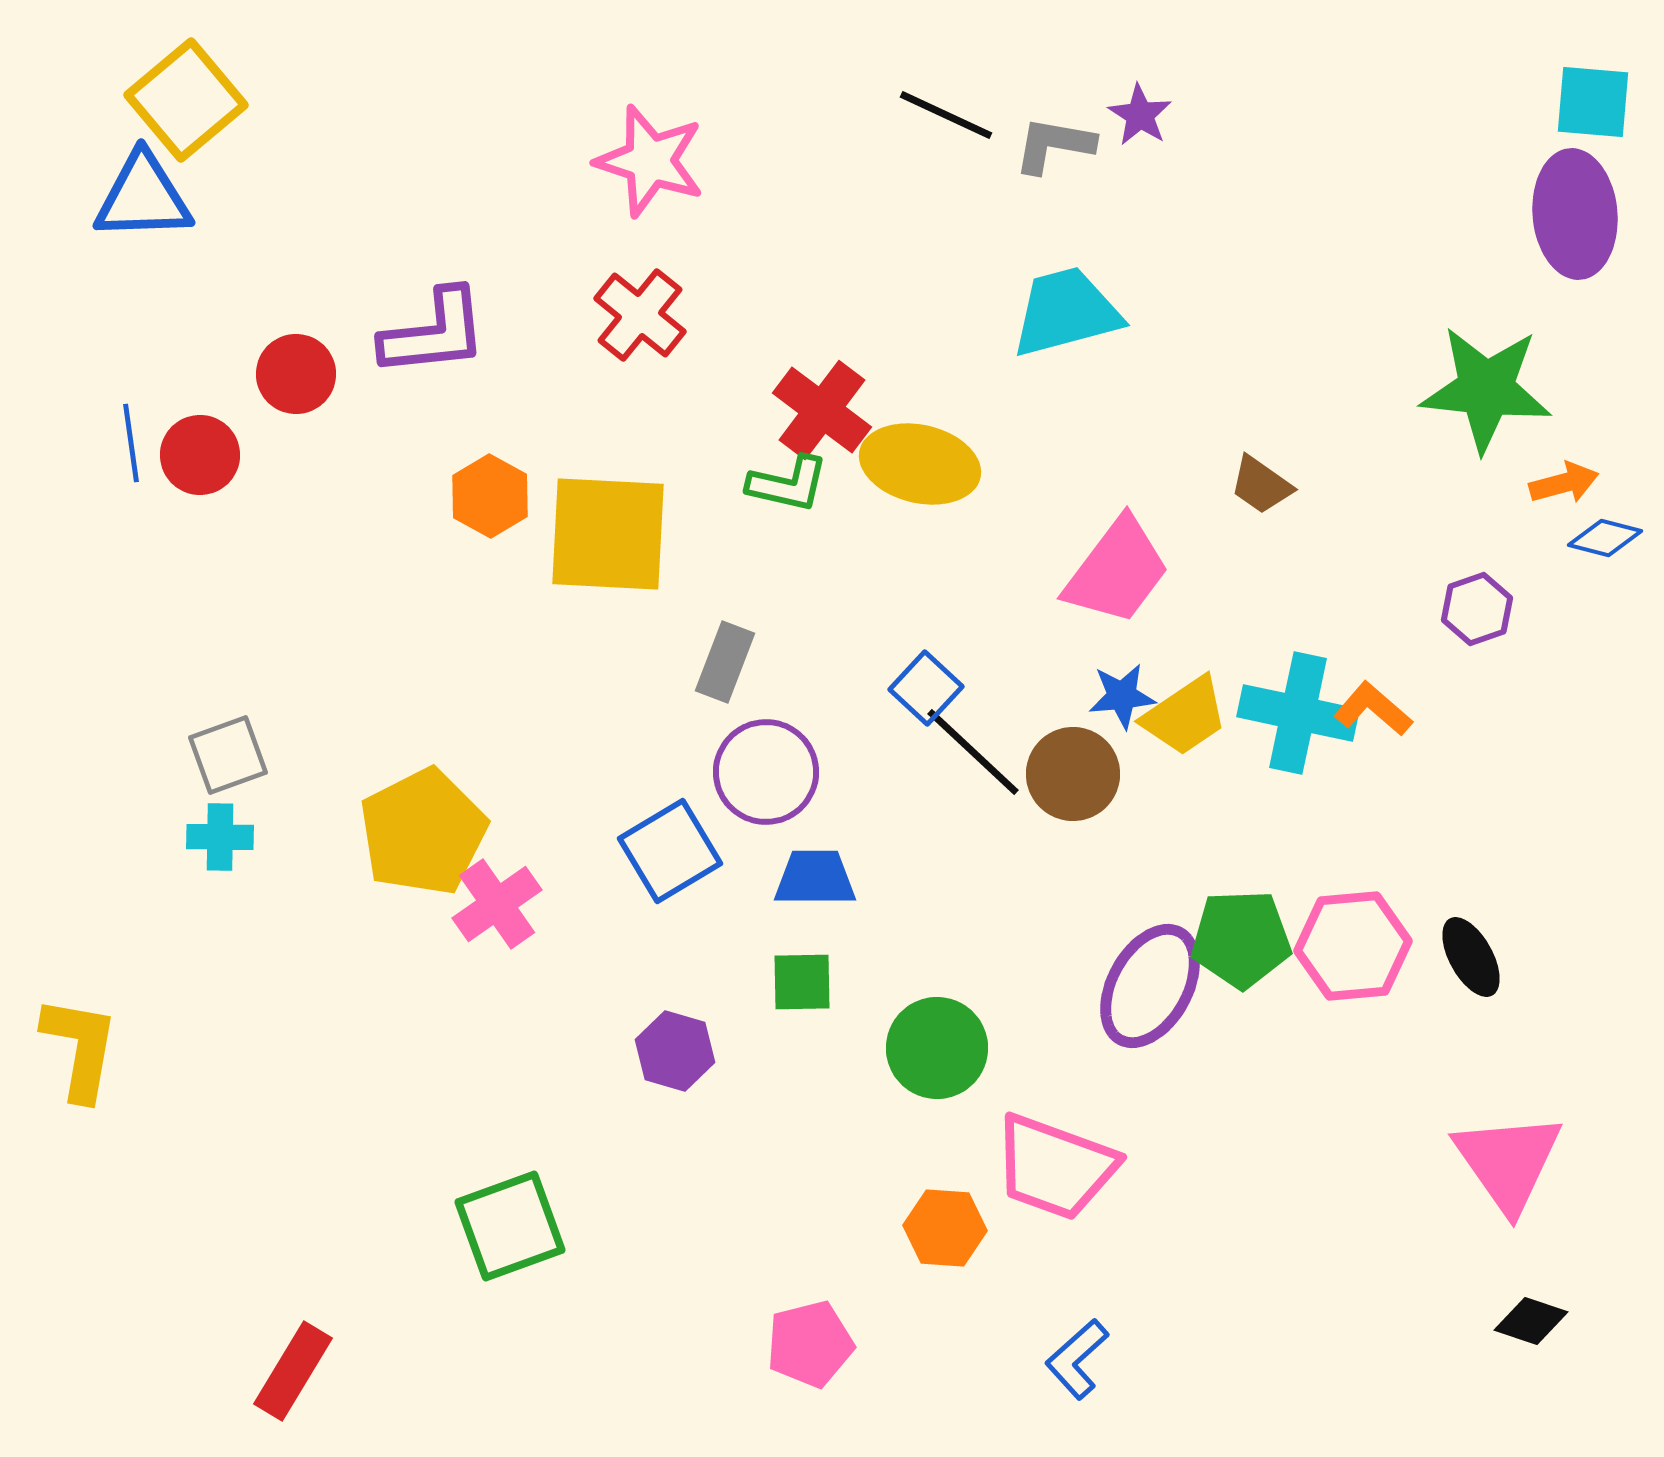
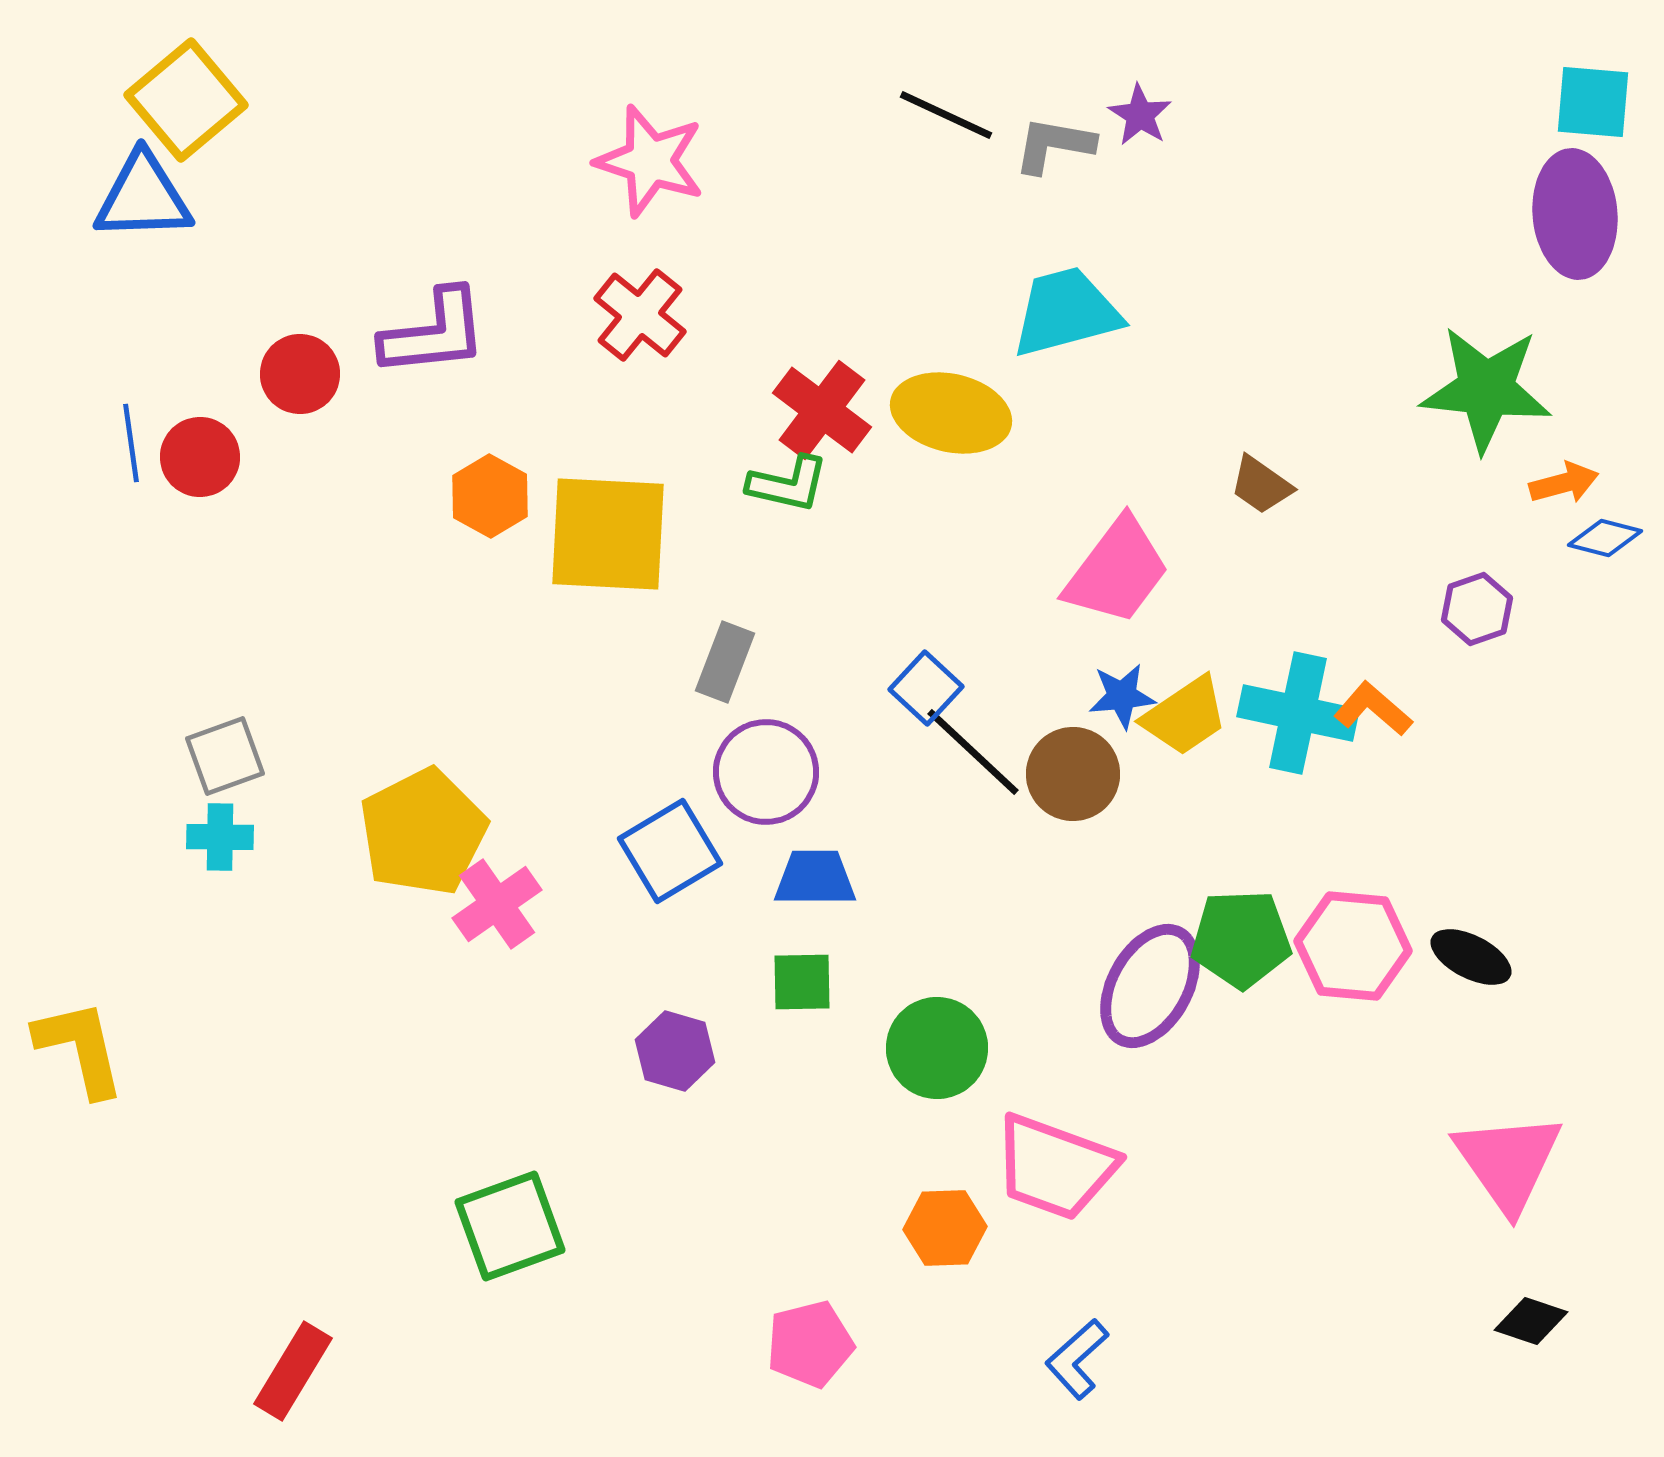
red circle at (296, 374): moved 4 px right
red circle at (200, 455): moved 2 px down
yellow ellipse at (920, 464): moved 31 px right, 51 px up
gray square at (228, 755): moved 3 px left, 1 px down
pink hexagon at (1353, 946): rotated 10 degrees clockwise
black ellipse at (1471, 957): rotated 34 degrees counterclockwise
yellow L-shape at (80, 1048): rotated 23 degrees counterclockwise
orange hexagon at (945, 1228): rotated 6 degrees counterclockwise
